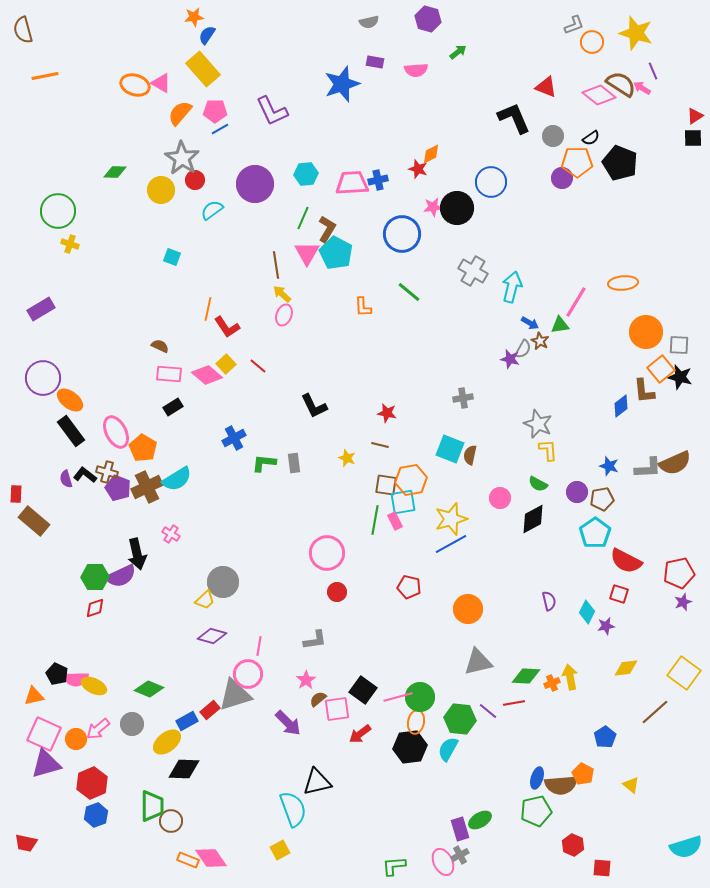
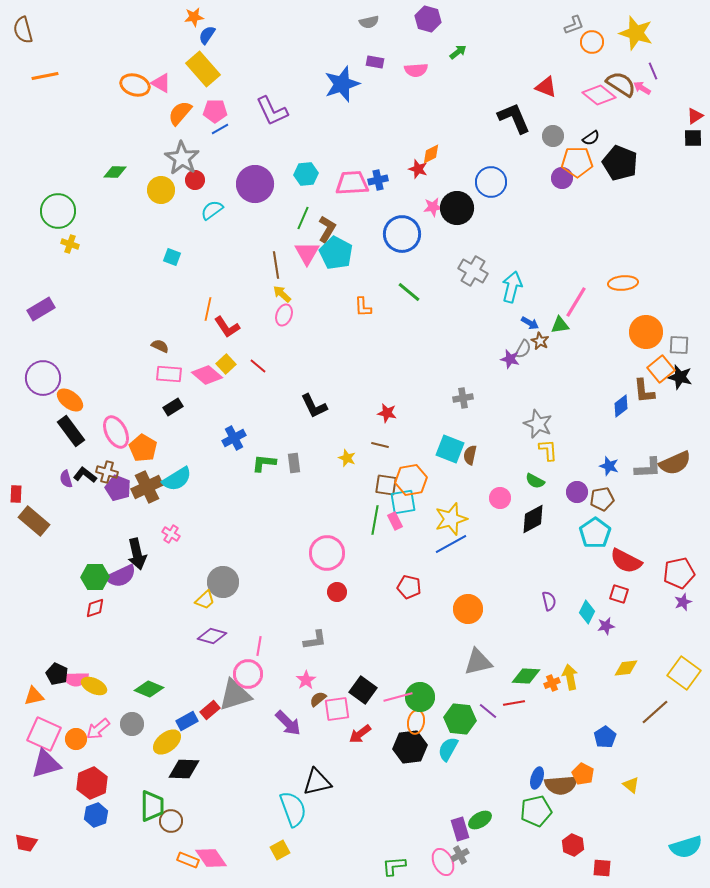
green semicircle at (538, 484): moved 3 px left, 3 px up
